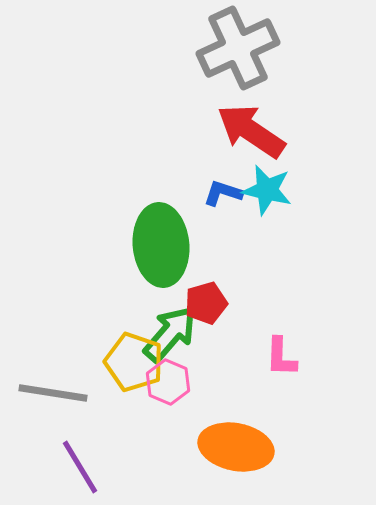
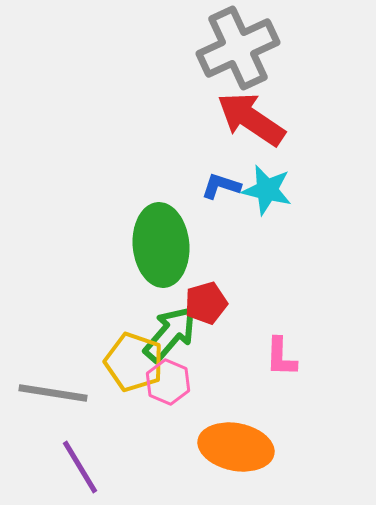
red arrow: moved 12 px up
blue L-shape: moved 2 px left, 7 px up
